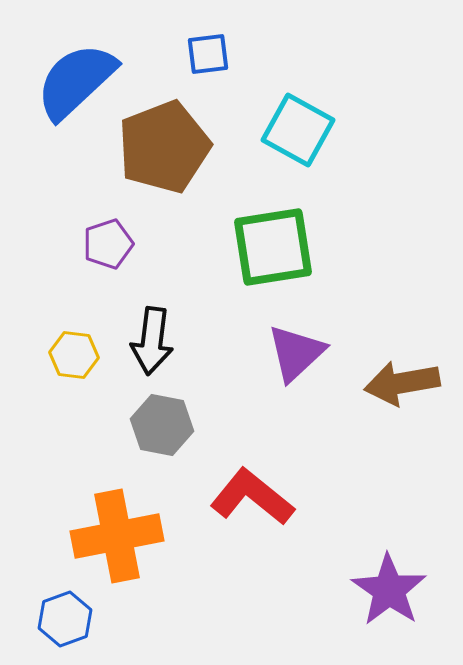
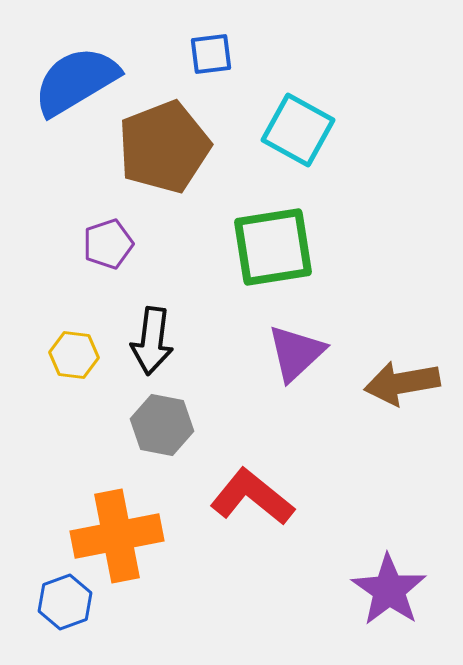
blue square: moved 3 px right
blue semicircle: rotated 12 degrees clockwise
blue hexagon: moved 17 px up
